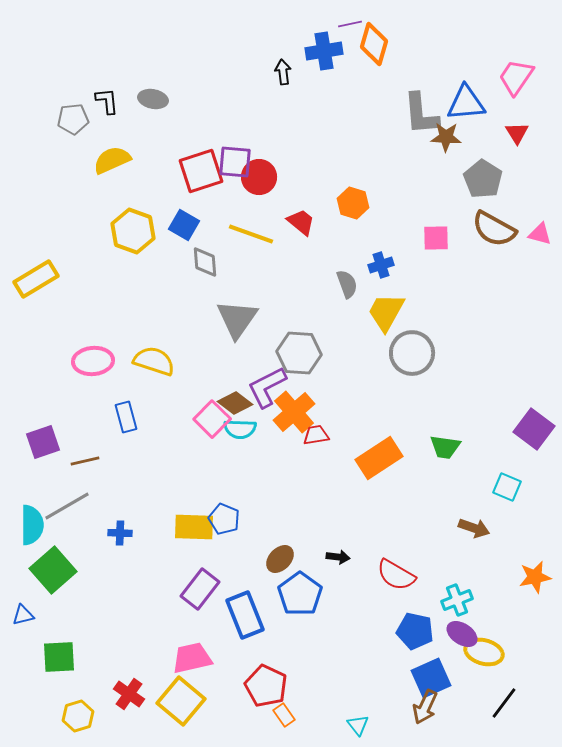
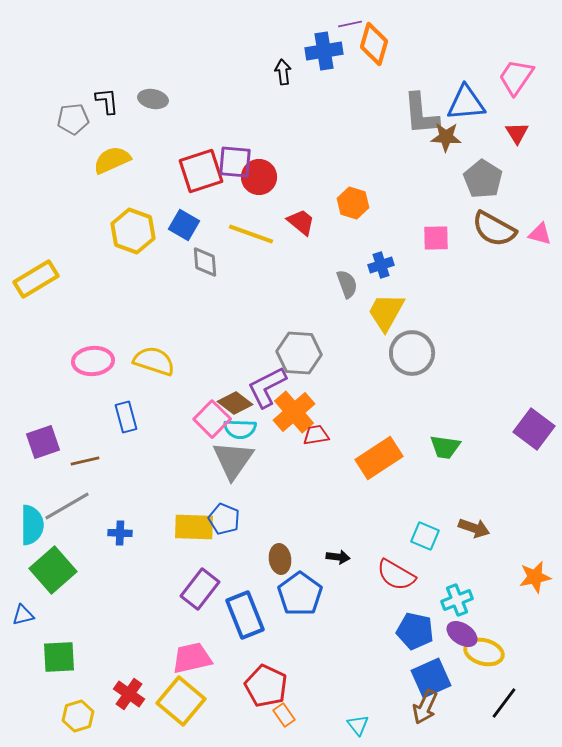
gray triangle at (237, 319): moved 4 px left, 141 px down
cyan square at (507, 487): moved 82 px left, 49 px down
brown ellipse at (280, 559): rotated 52 degrees counterclockwise
